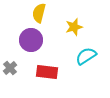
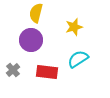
yellow semicircle: moved 3 px left
cyan semicircle: moved 8 px left, 3 px down
gray cross: moved 3 px right, 2 px down
